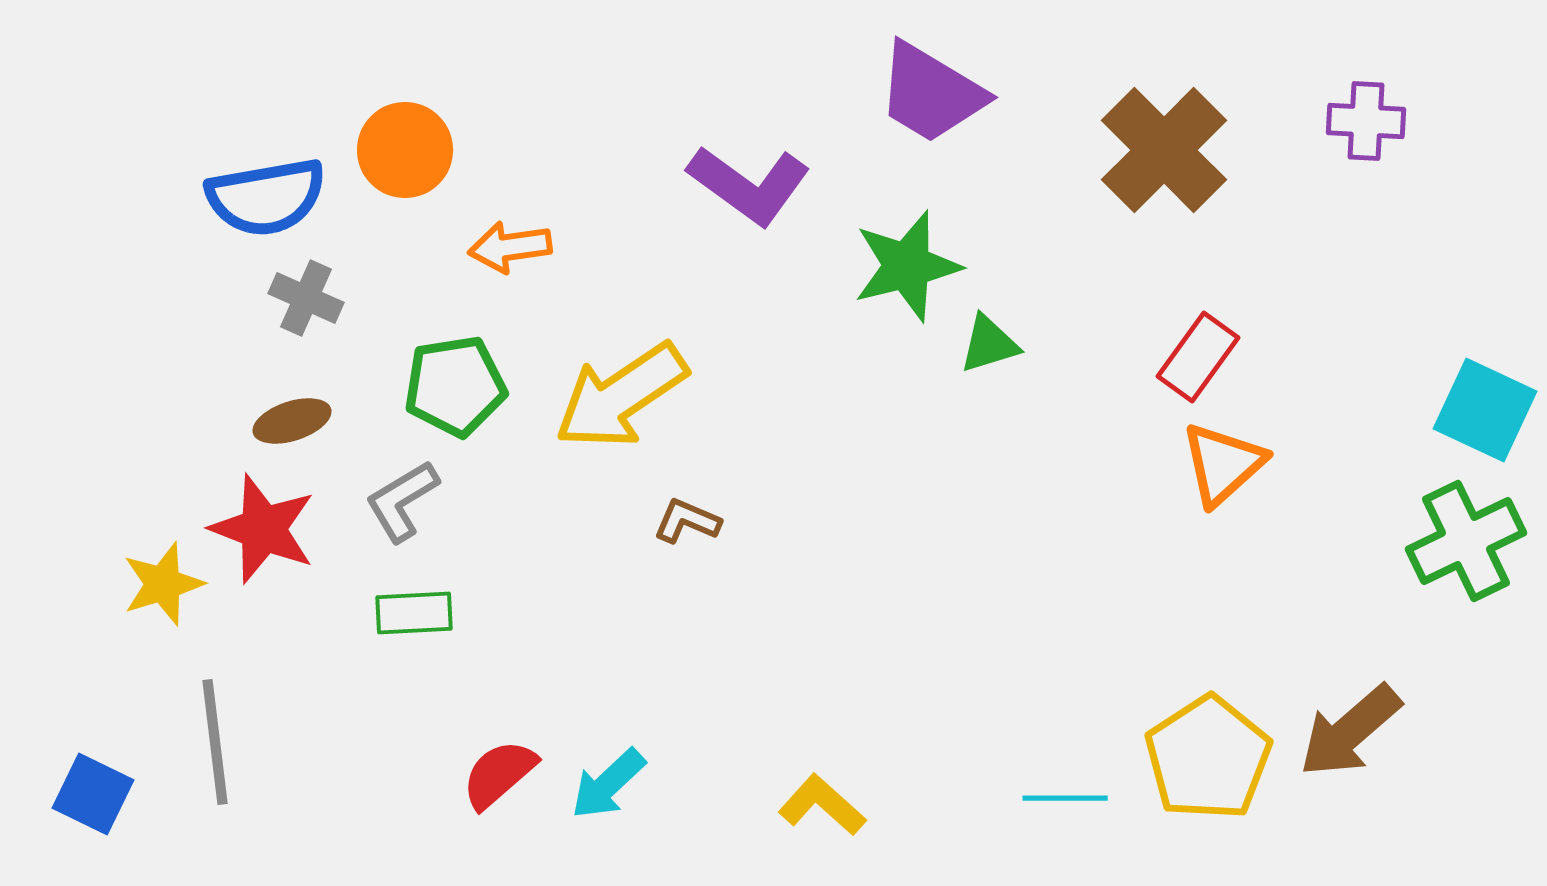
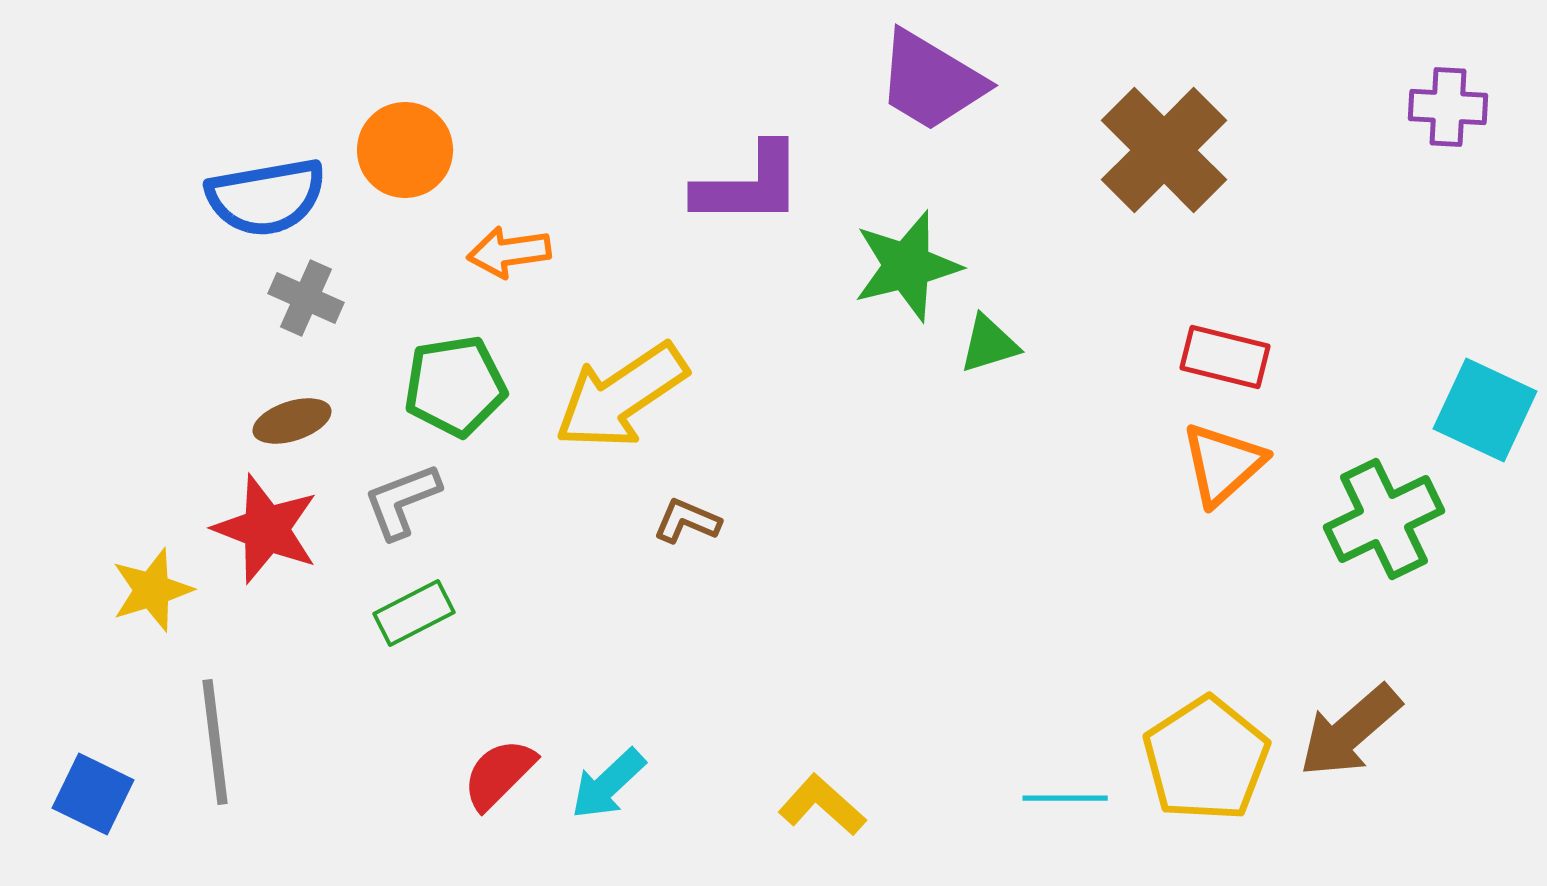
purple trapezoid: moved 12 px up
purple cross: moved 82 px right, 14 px up
purple L-shape: rotated 36 degrees counterclockwise
orange arrow: moved 1 px left, 5 px down
red rectangle: moved 27 px right; rotated 68 degrees clockwise
gray L-shape: rotated 10 degrees clockwise
red star: moved 3 px right
green cross: moved 82 px left, 22 px up
yellow star: moved 11 px left, 6 px down
green rectangle: rotated 24 degrees counterclockwise
yellow pentagon: moved 2 px left, 1 px down
red semicircle: rotated 4 degrees counterclockwise
